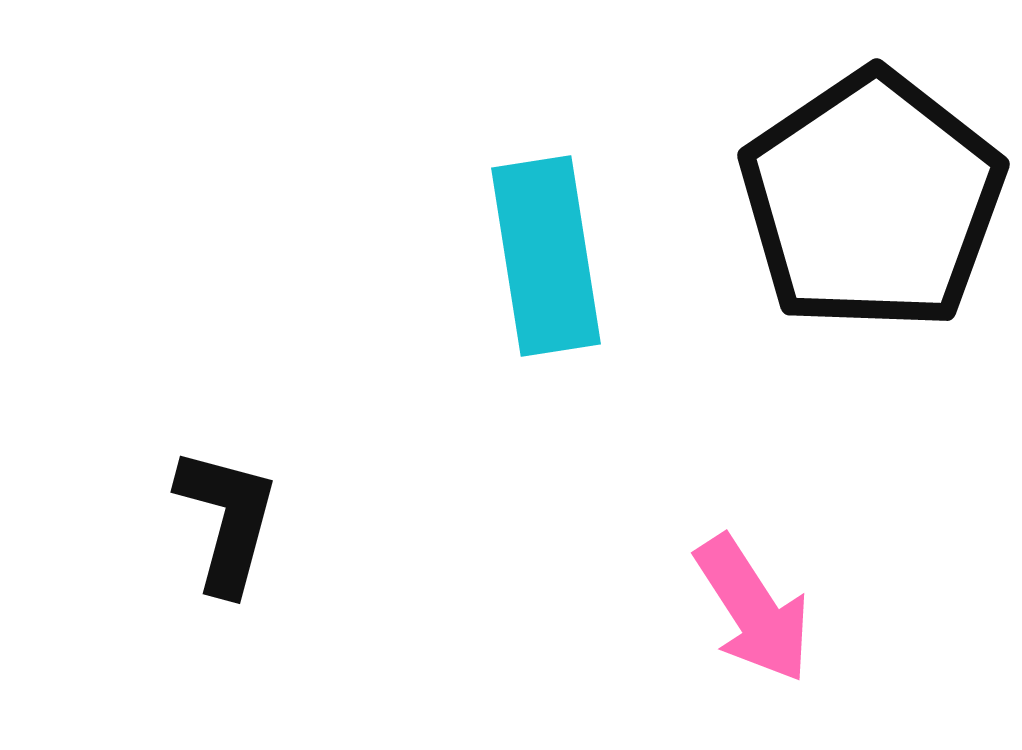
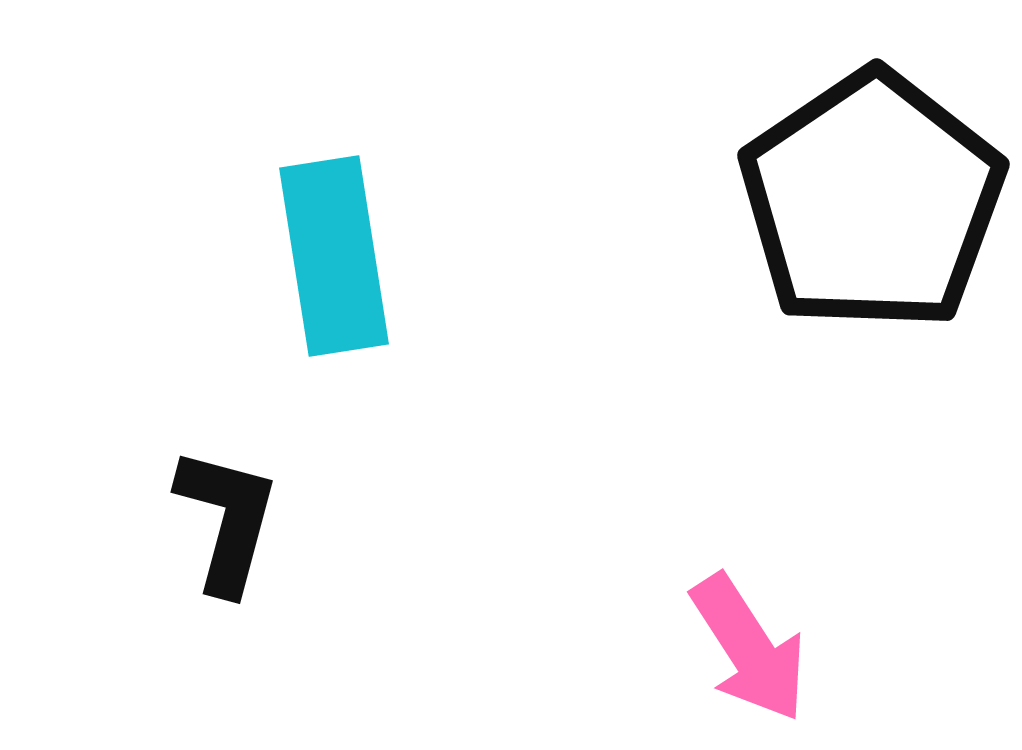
cyan rectangle: moved 212 px left
pink arrow: moved 4 px left, 39 px down
